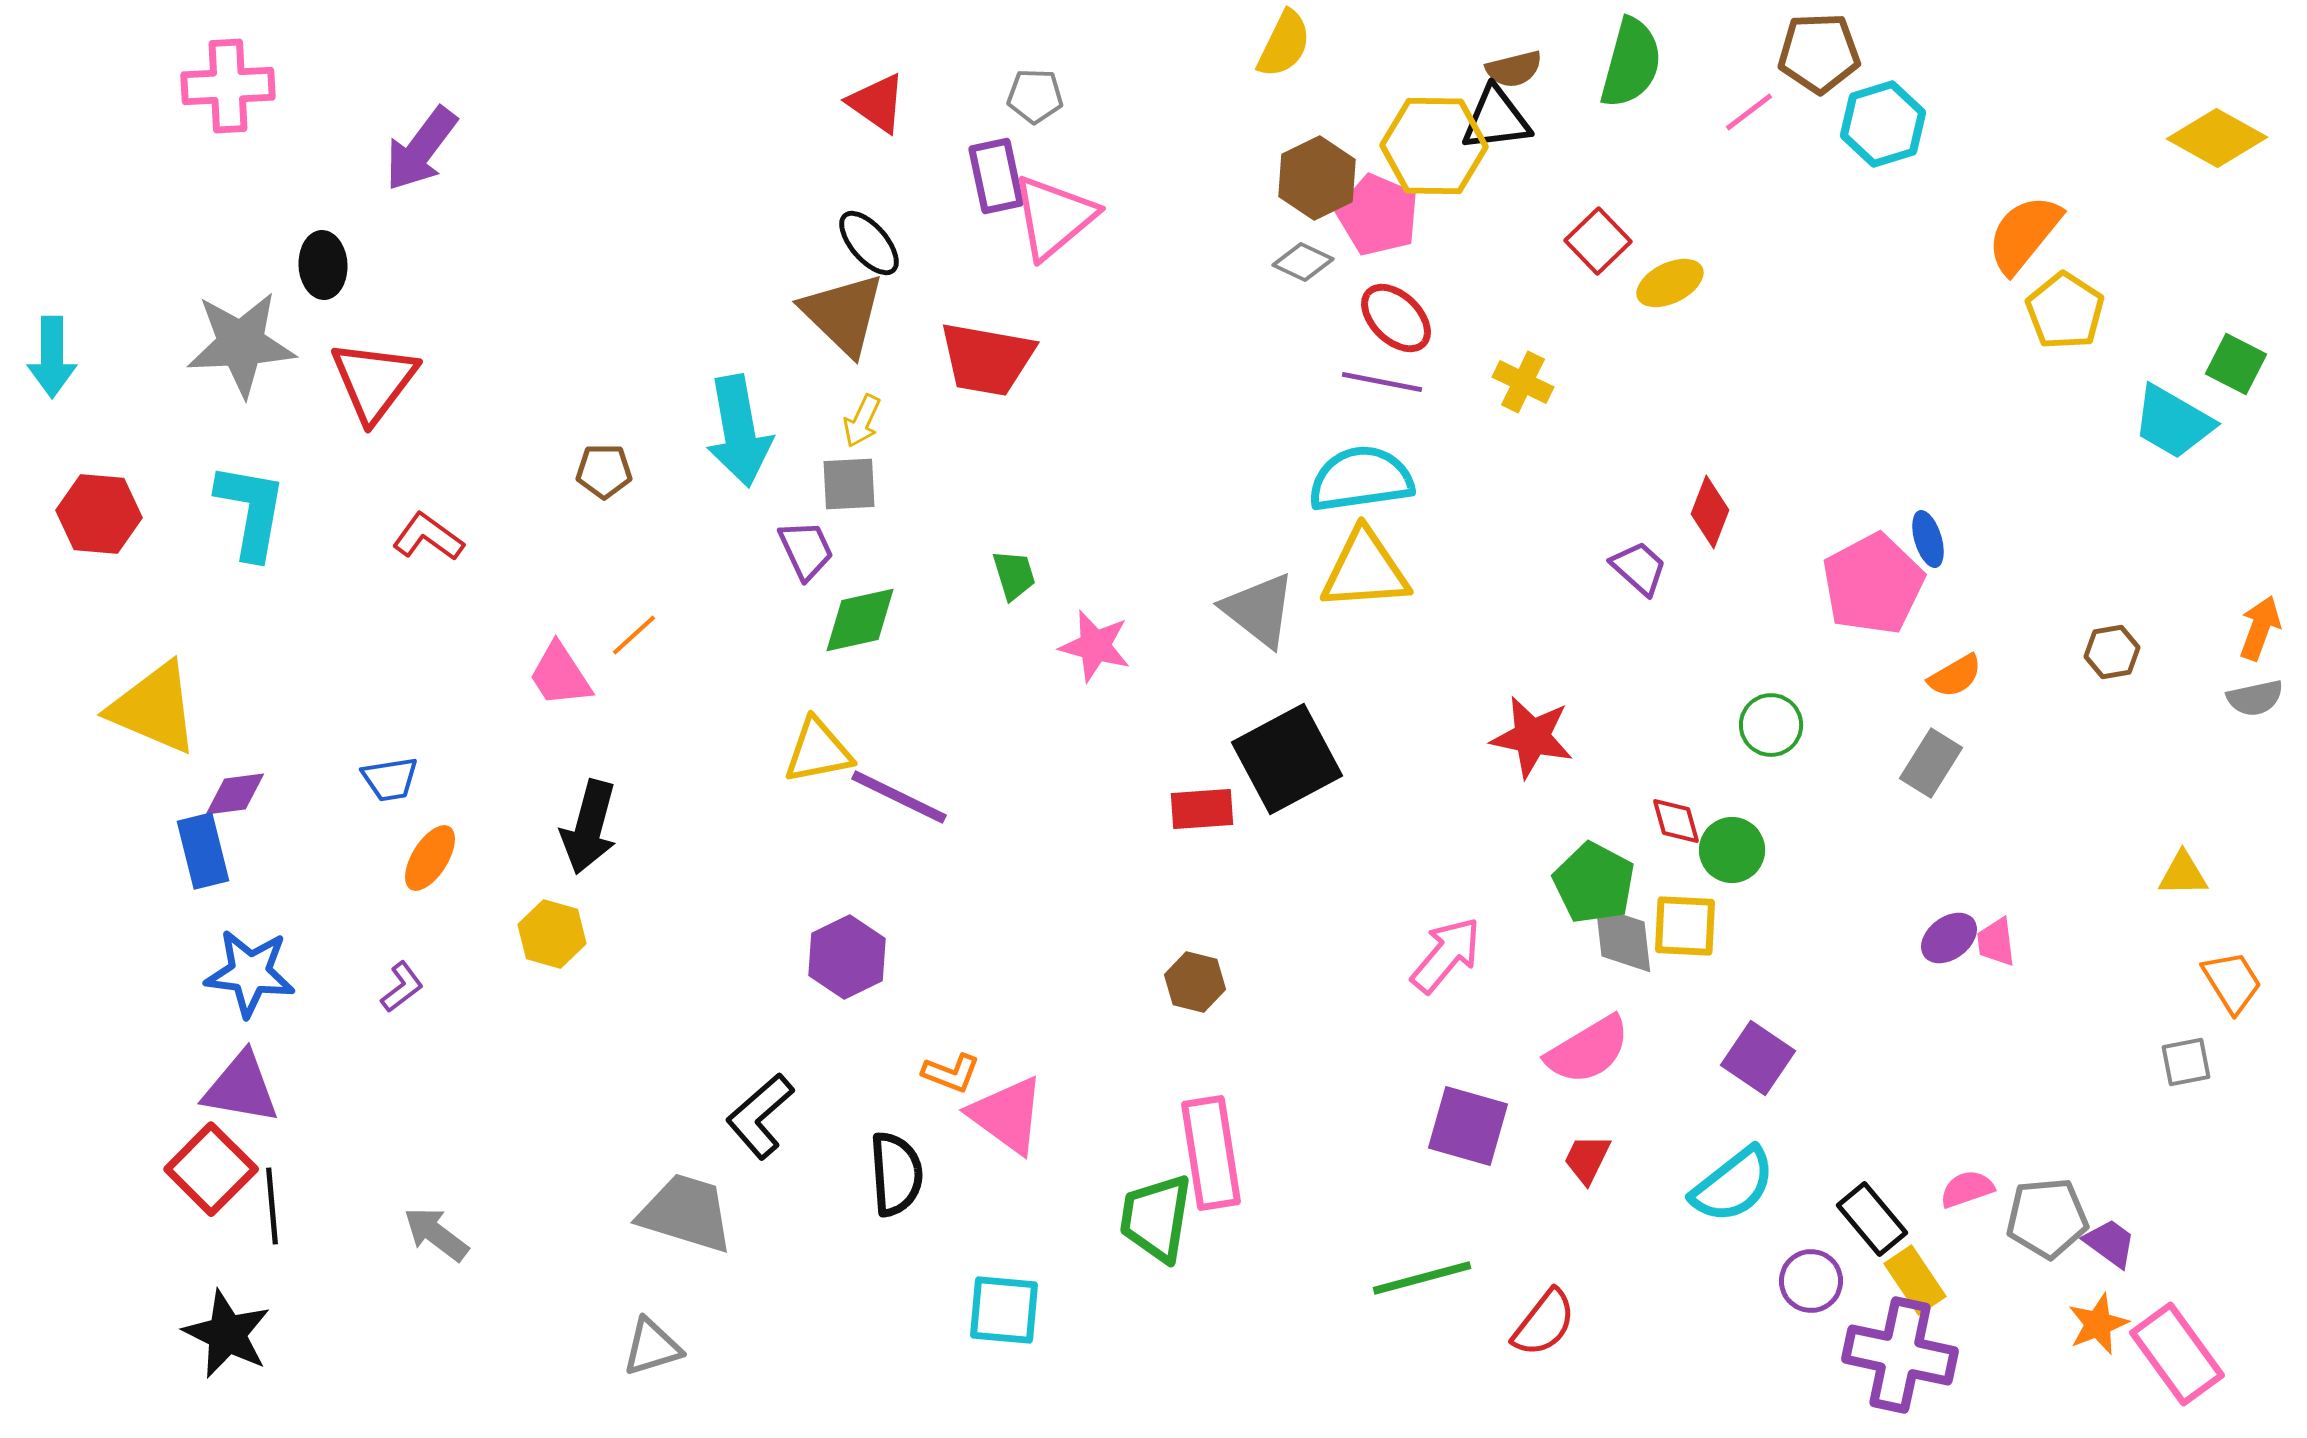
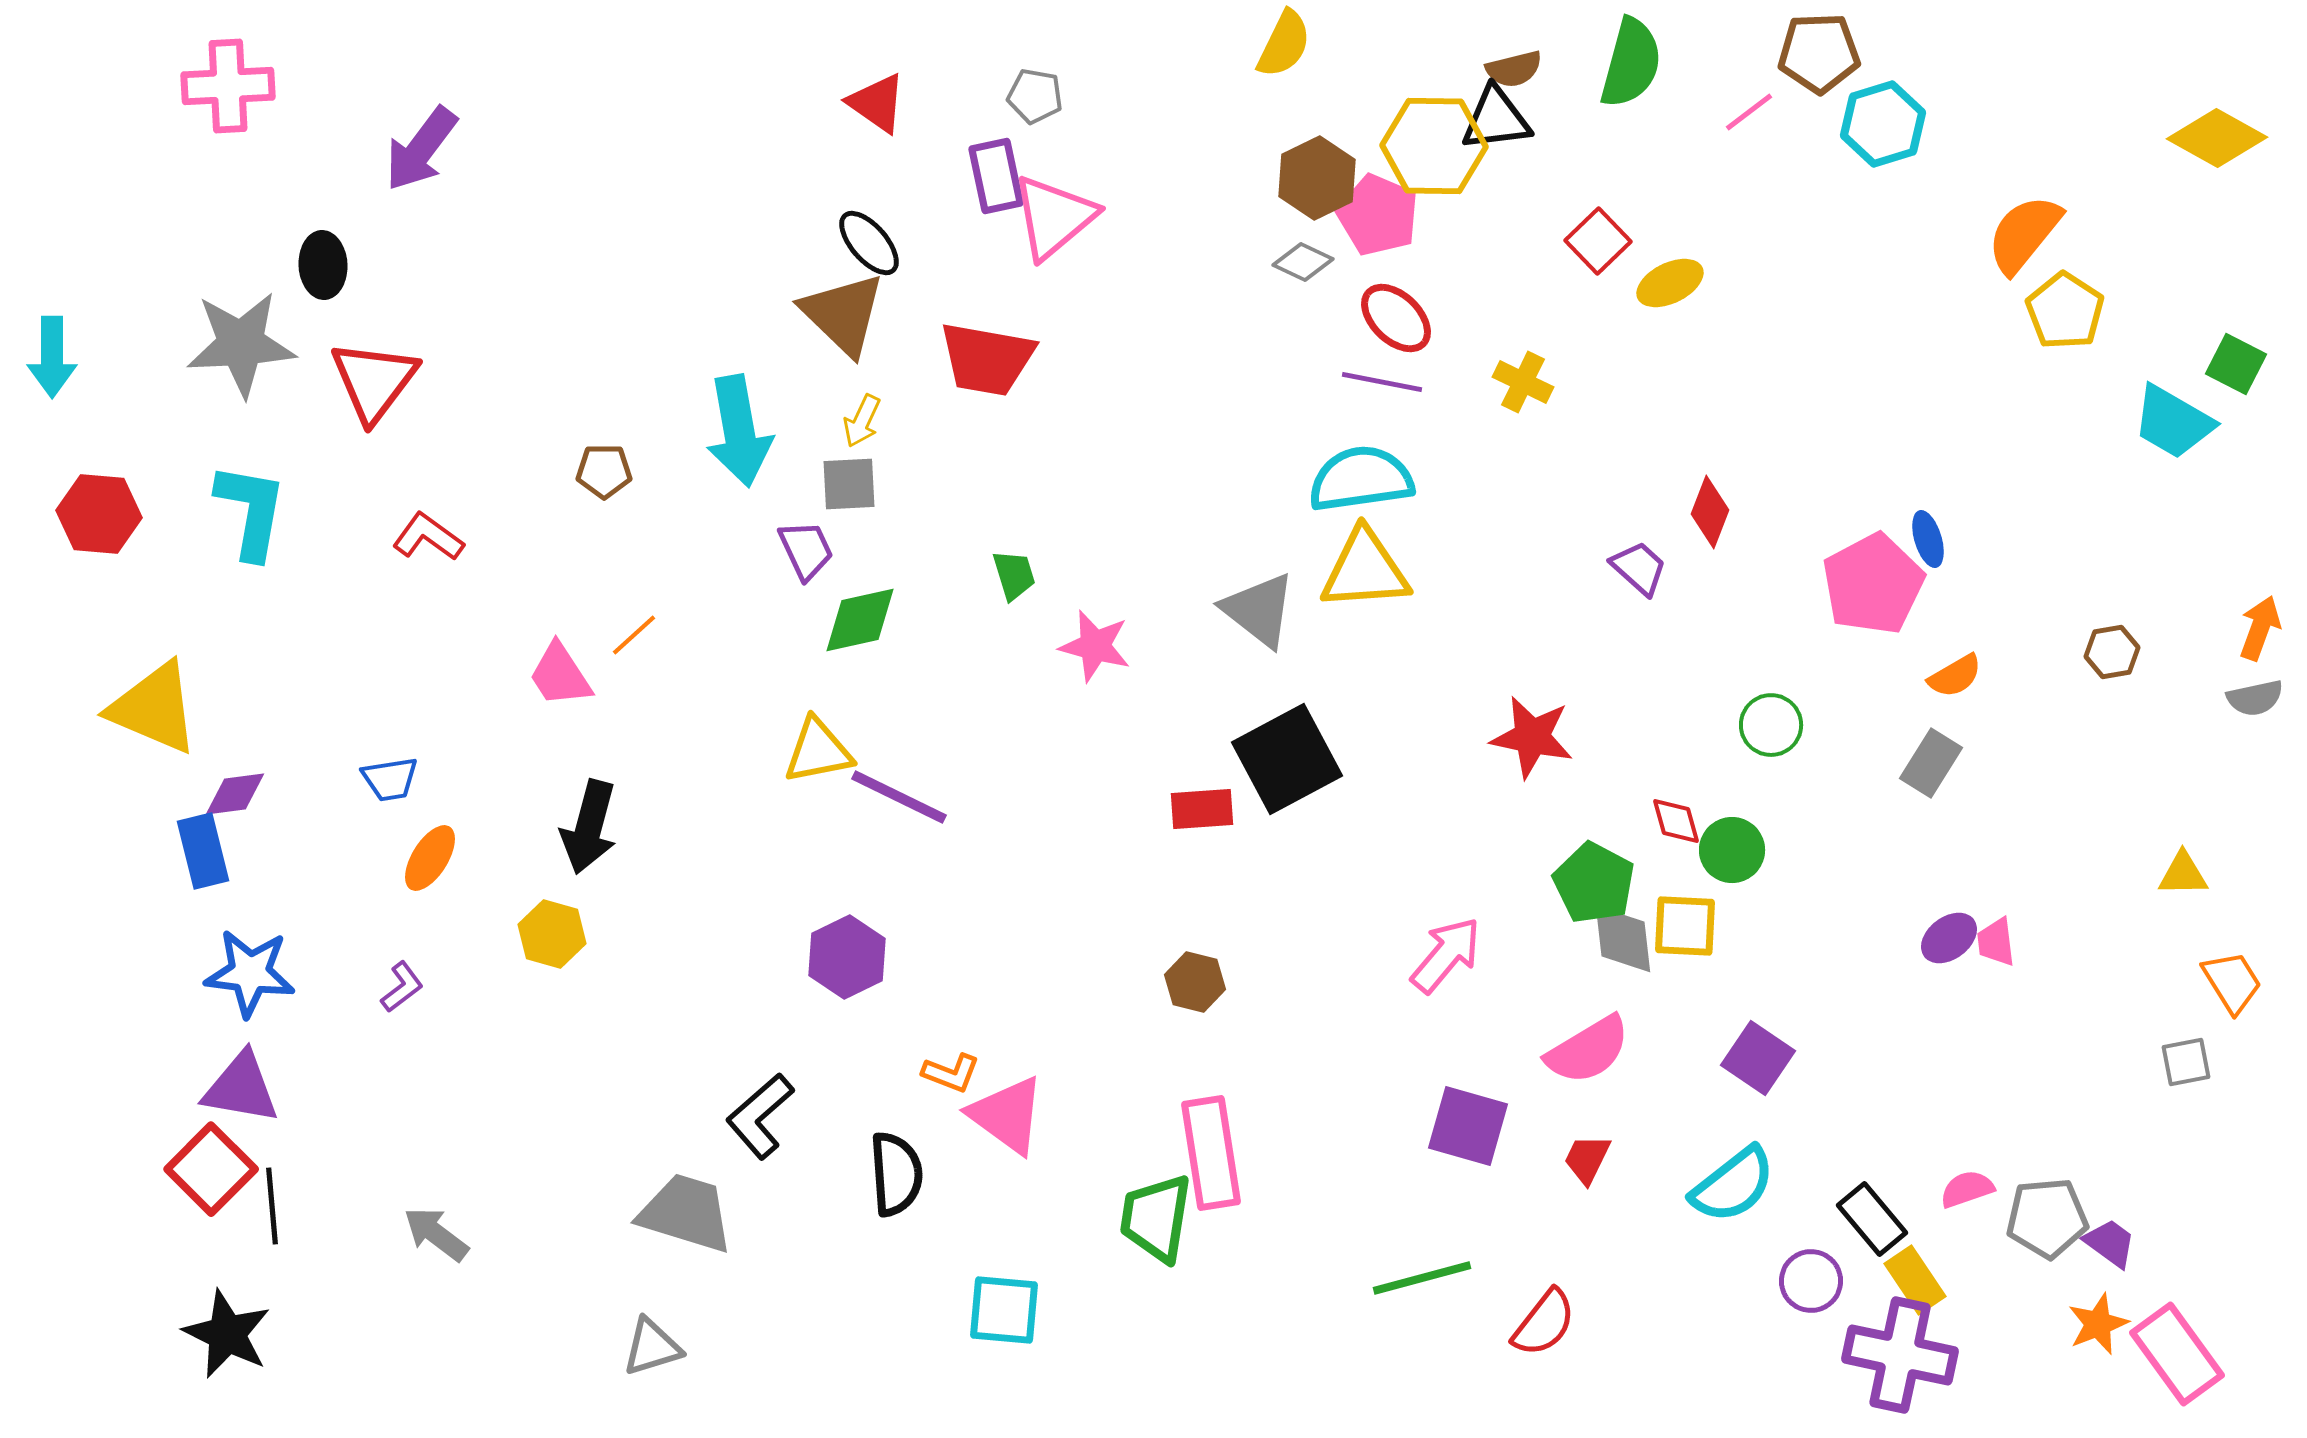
gray pentagon at (1035, 96): rotated 8 degrees clockwise
